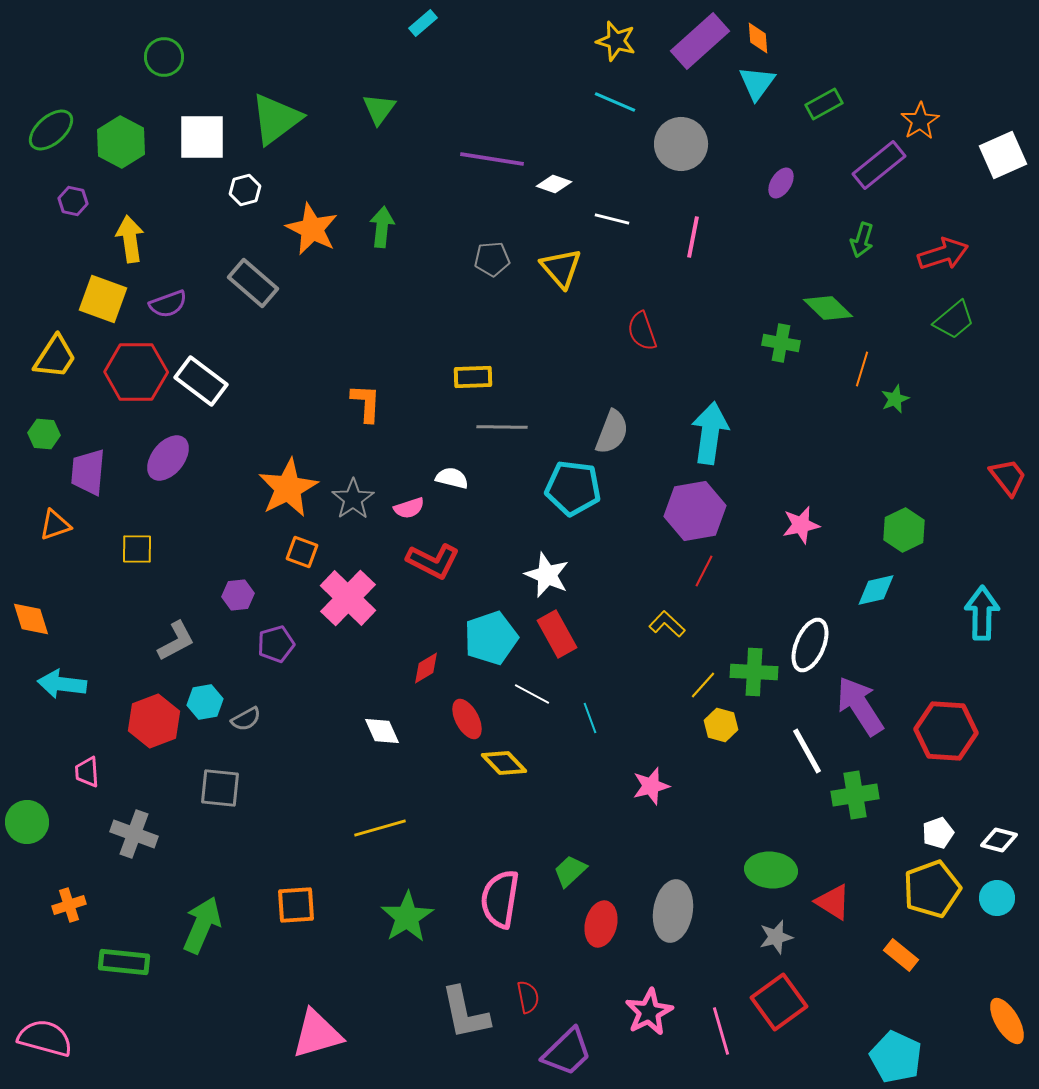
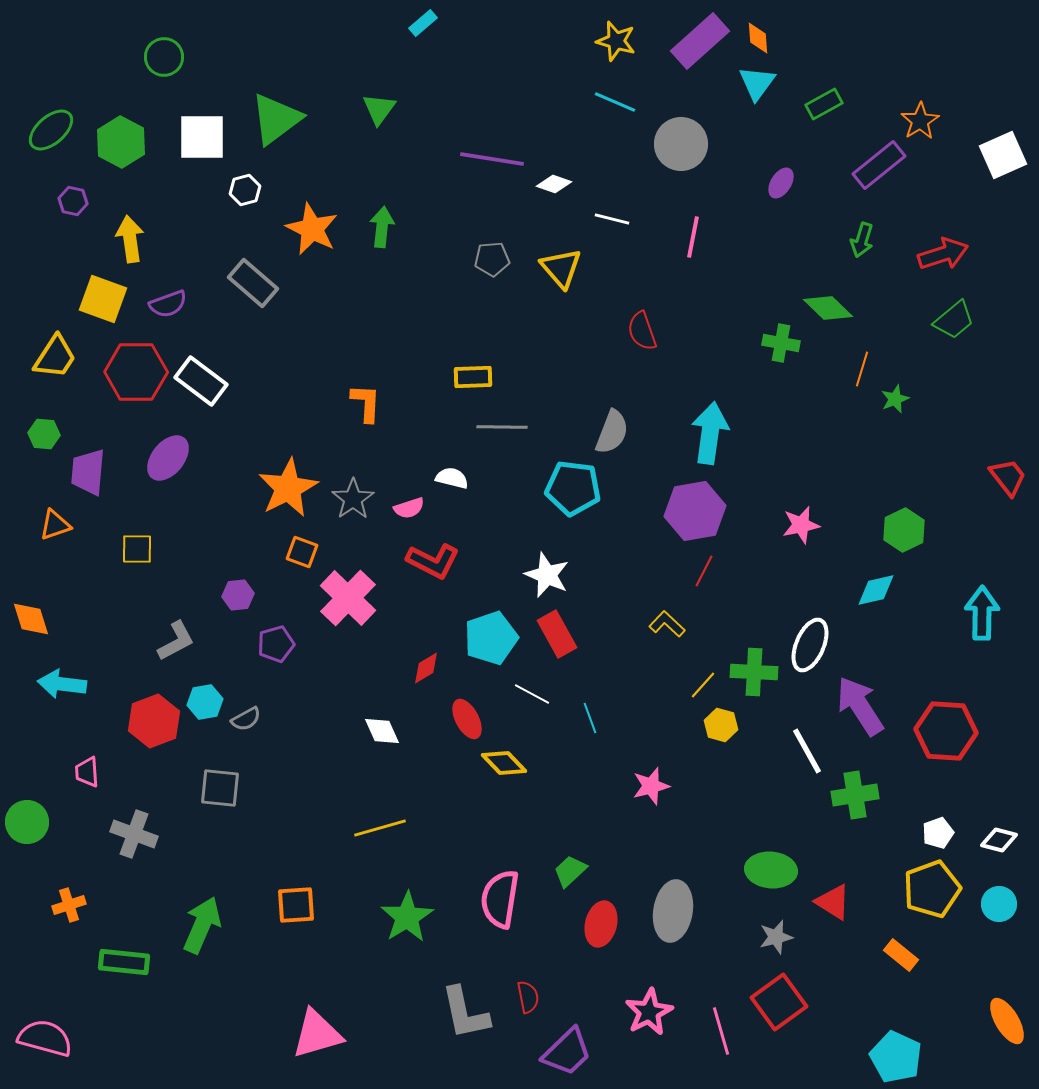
cyan circle at (997, 898): moved 2 px right, 6 px down
